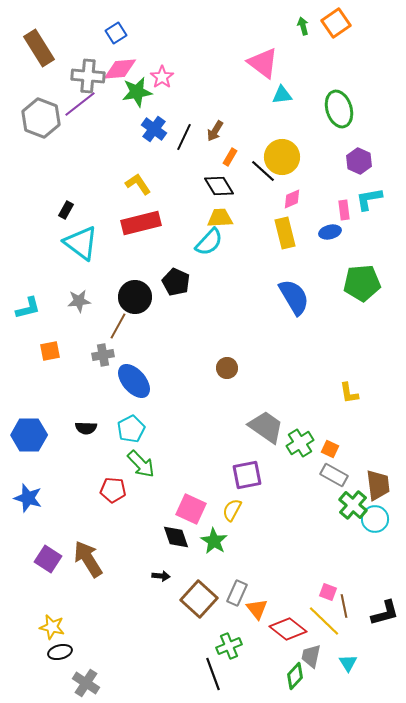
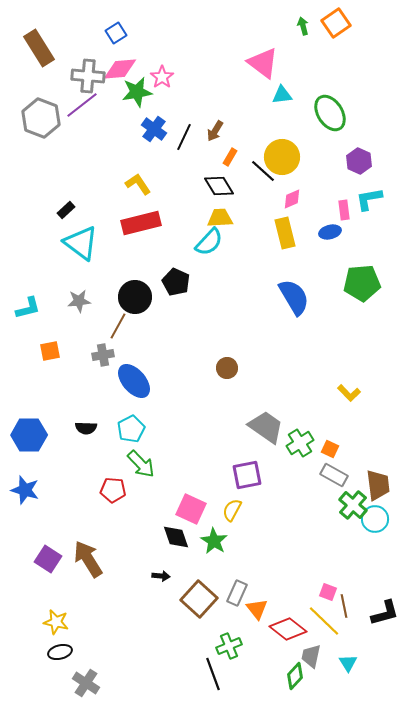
purple line at (80, 104): moved 2 px right, 1 px down
green ellipse at (339, 109): moved 9 px left, 4 px down; rotated 15 degrees counterclockwise
black rectangle at (66, 210): rotated 18 degrees clockwise
yellow L-shape at (349, 393): rotated 35 degrees counterclockwise
blue star at (28, 498): moved 3 px left, 8 px up
yellow star at (52, 627): moved 4 px right, 5 px up
